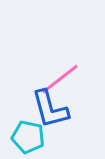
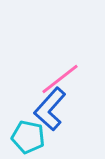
blue L-shape: rotated 57 degrees clockwise
